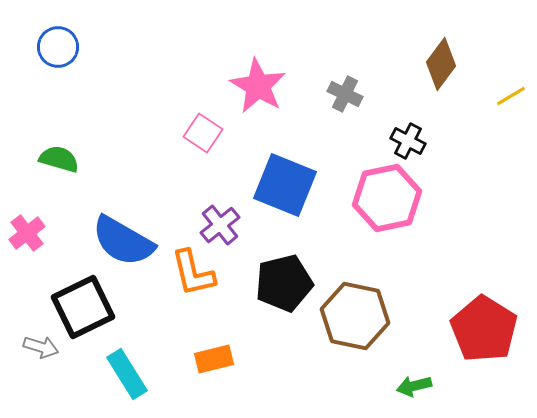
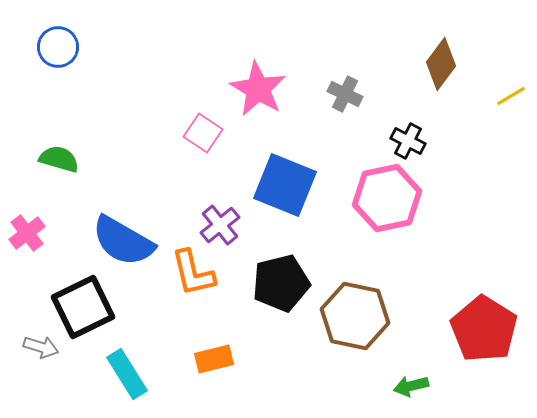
pink star: moved 3 px down
black pentagon: moved 3 px left
green arrow: moved 3 px left
